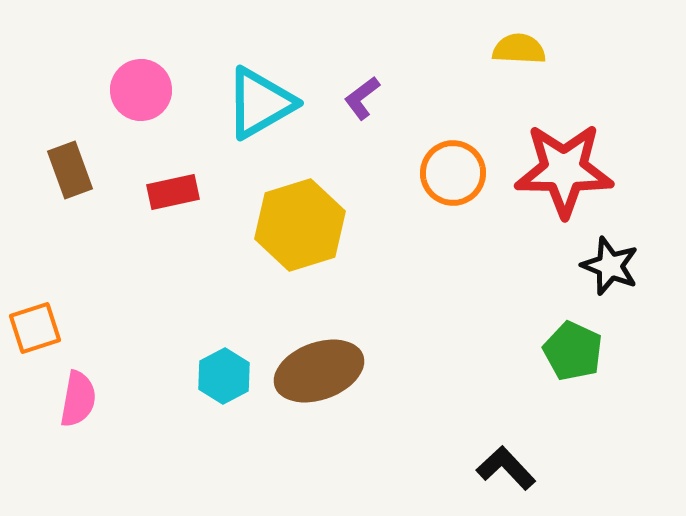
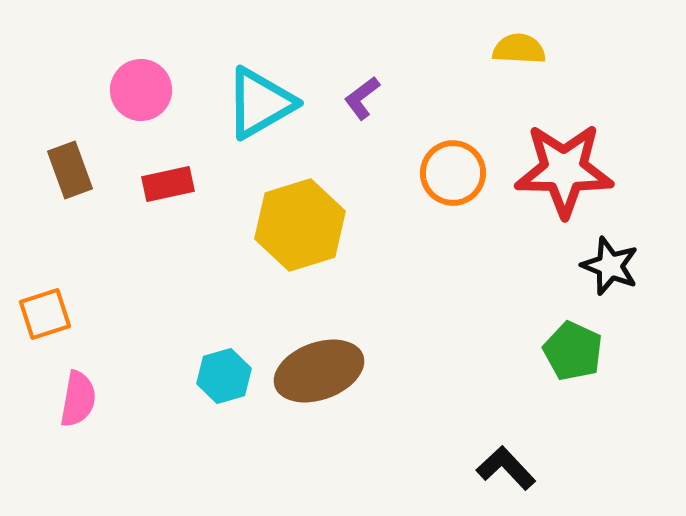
red rectangle: moved 5 px left, 8 px up
orange square: moved 10 px right, 14 px up
cyan hexagon: rotated 12 degrees clockwise
